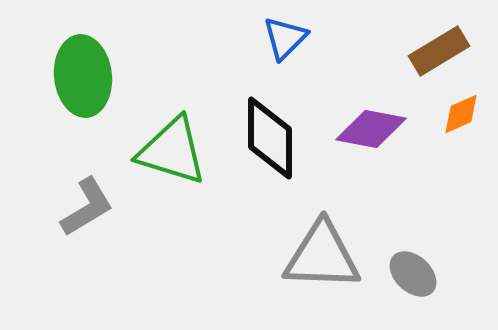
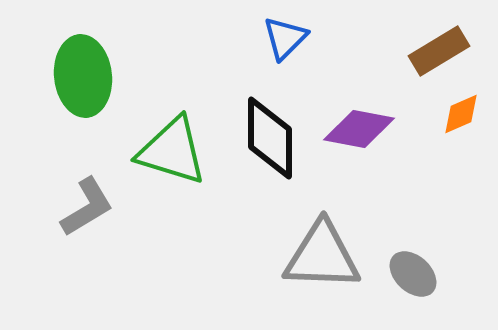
purple diamond: moved 12 px left
